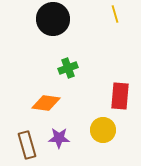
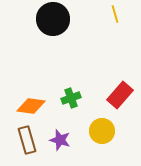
green cross: moved 3 px right, 30 px down
red rectangle: moved 1 px up; rotated 36 degrees clockwise
orange diamond: moved 15 px left, 3 px down
yellow circle: moved 1 px left, 1 px down
purple star: moved 1 px right, 2 px down; rotated 15 degrees clockwise
brown rectangle: moved 5 px up
